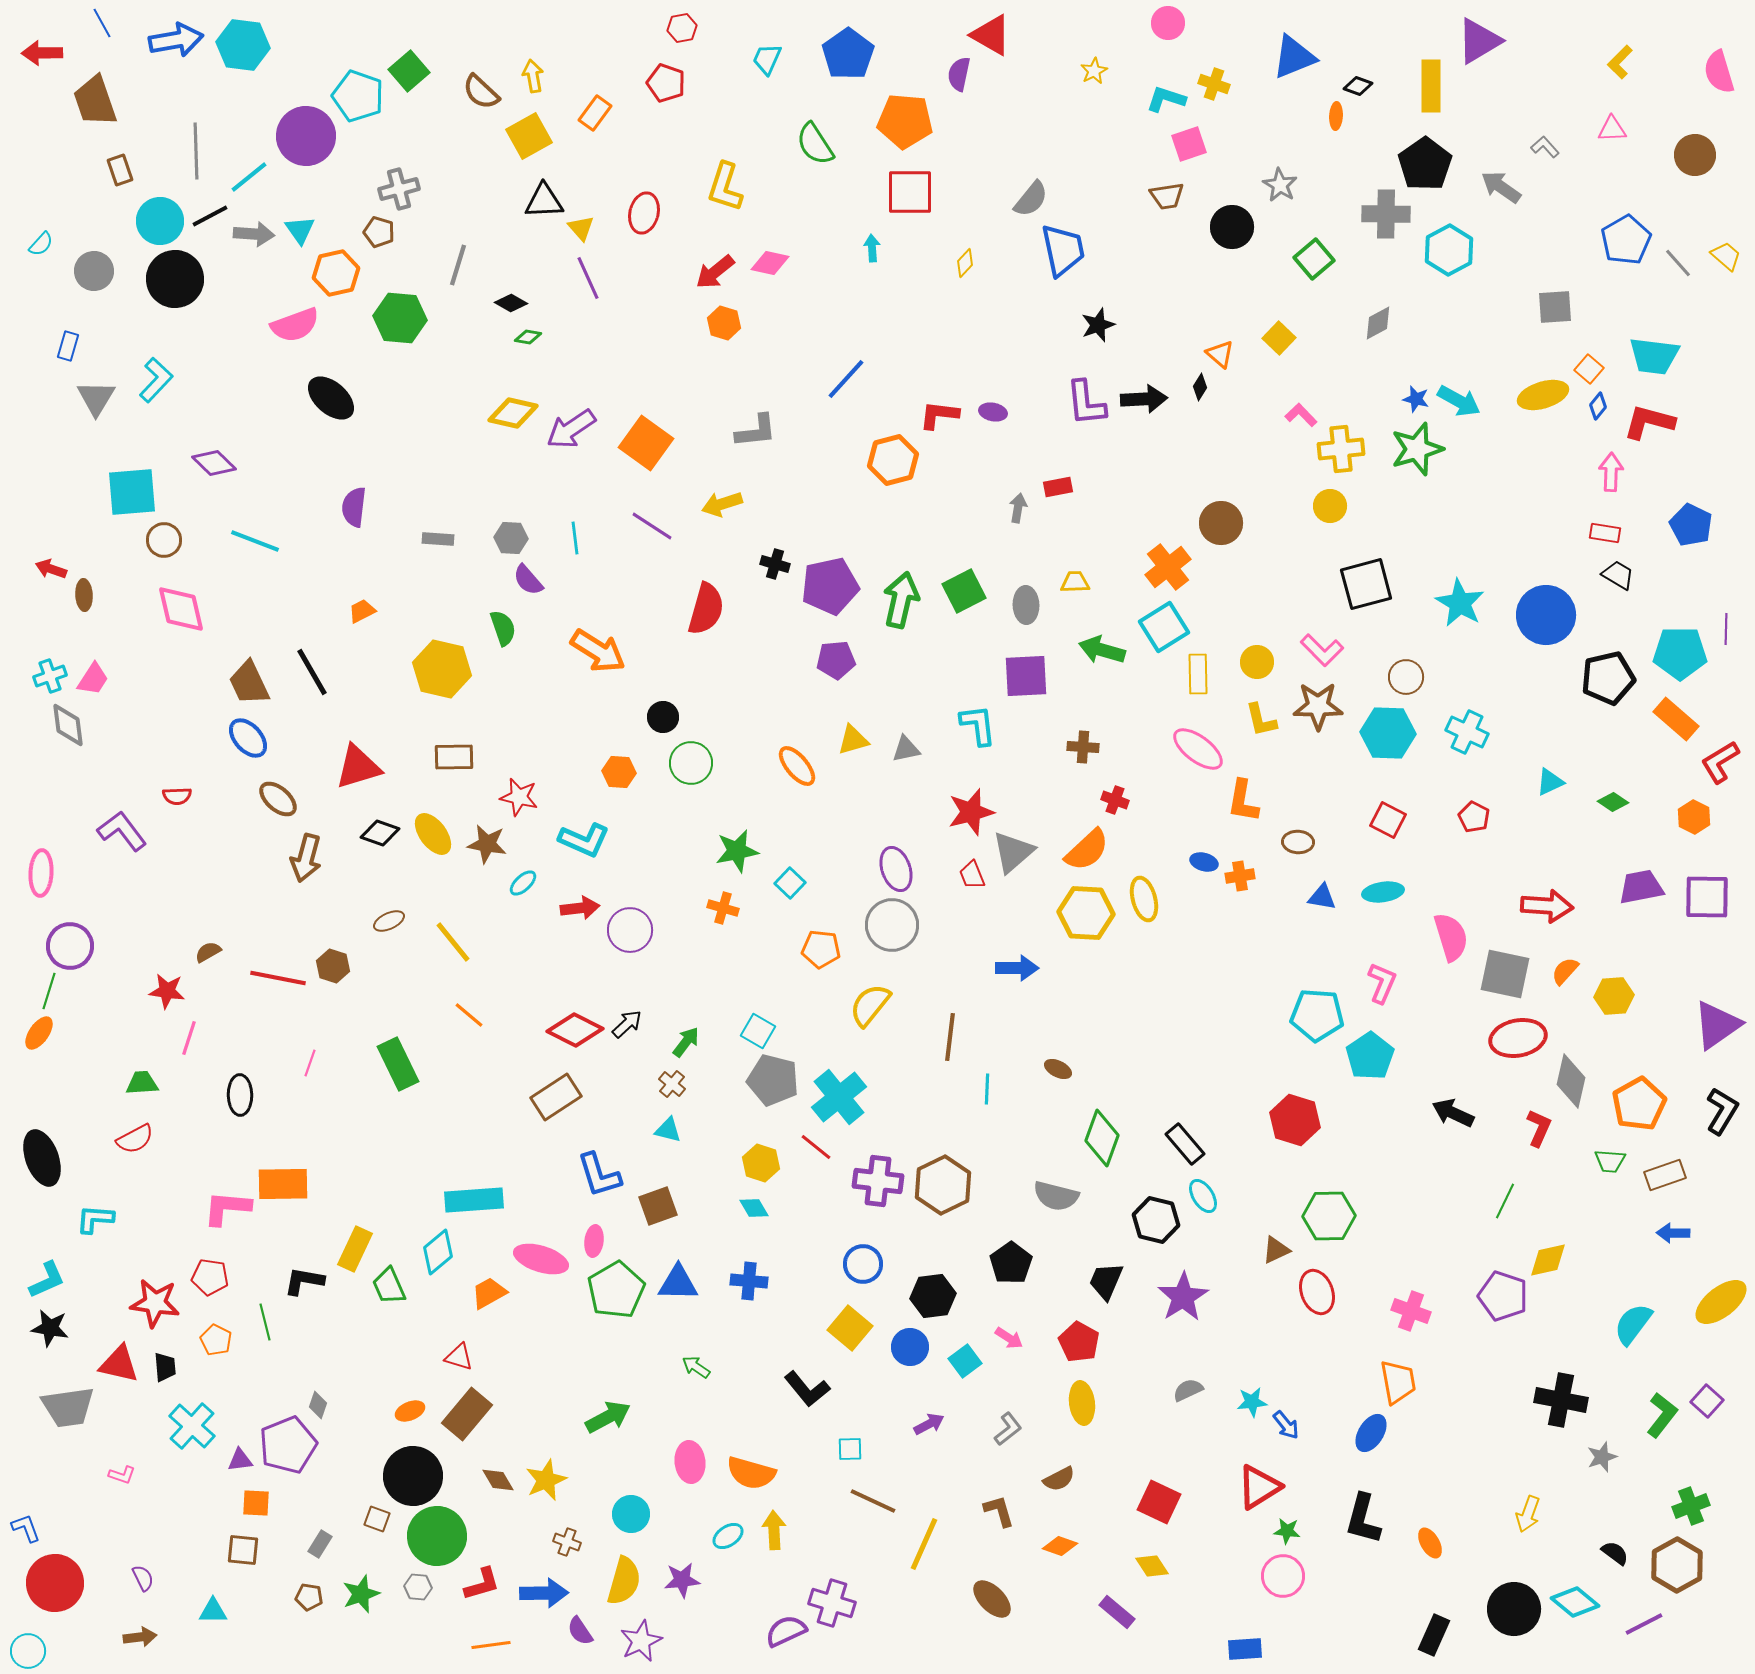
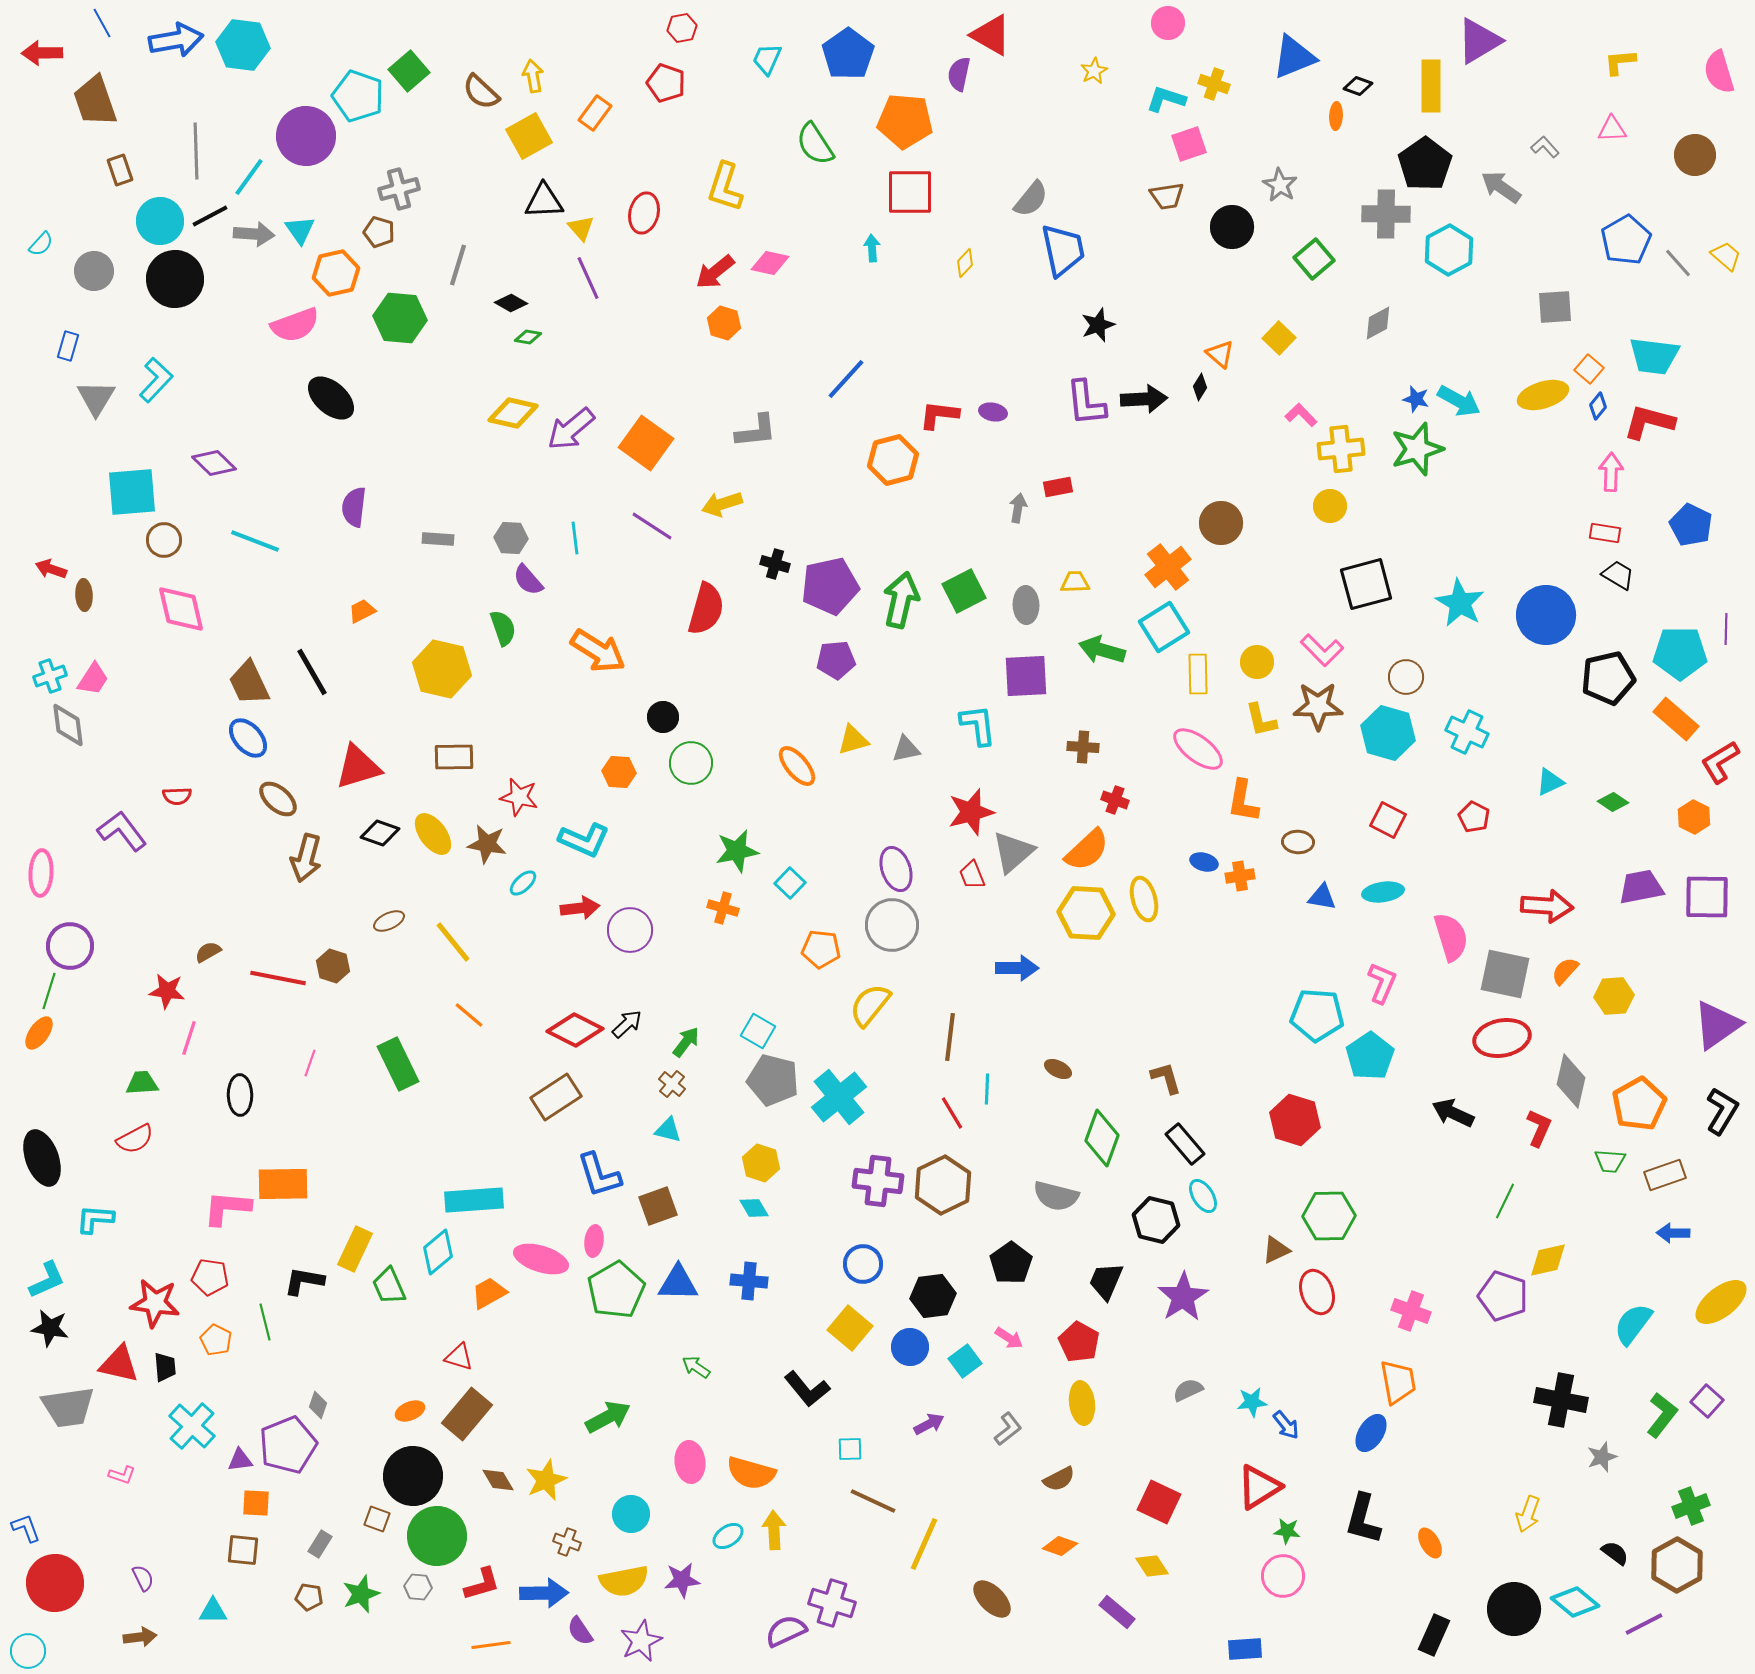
yellow L-shape at (1620, 62): rotated 40 degrees clockwise
cyan line at (249, 177): rotated 15 degrees counterclockwise
purple arrow at (571, 429): rotated 6 degrees counterclockwise
cyan hexagon at (1388, 733): rotated 14 degrees clockwise
red ellipse at (1518, 1038): moved 16 px left
red line at (816, 1147): moved 136 px right, 34 px up; rotated 20 degrees clockwise
brown L-shape at (999, 1511): moved 167 px right, 433 px up
yellow semicircle at (624, 1581): rotated 63 degrees clockwise
